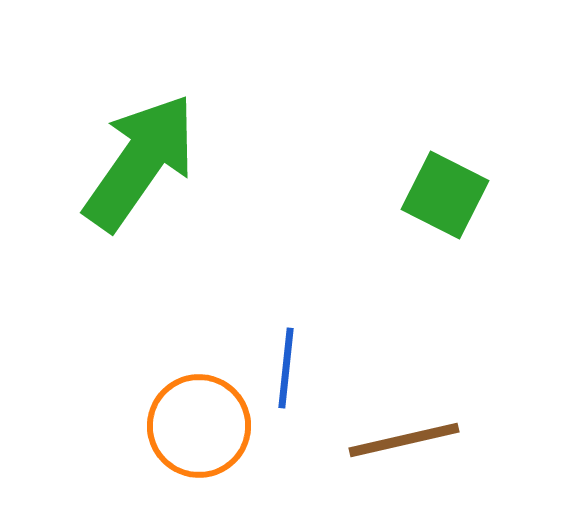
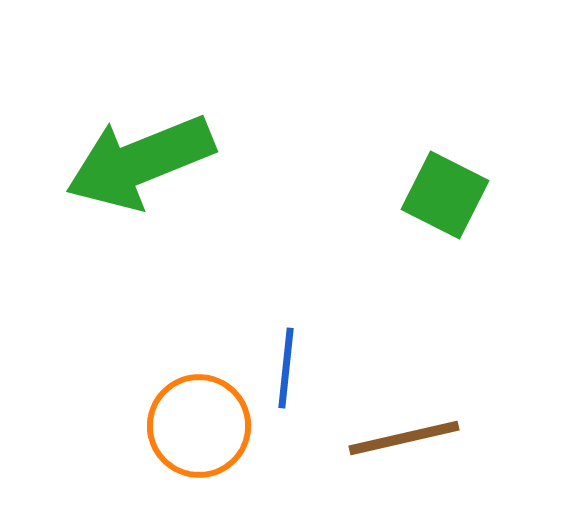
green arrow: rotated 147 degrees counterclockwise
brown line: moved 2 px up
